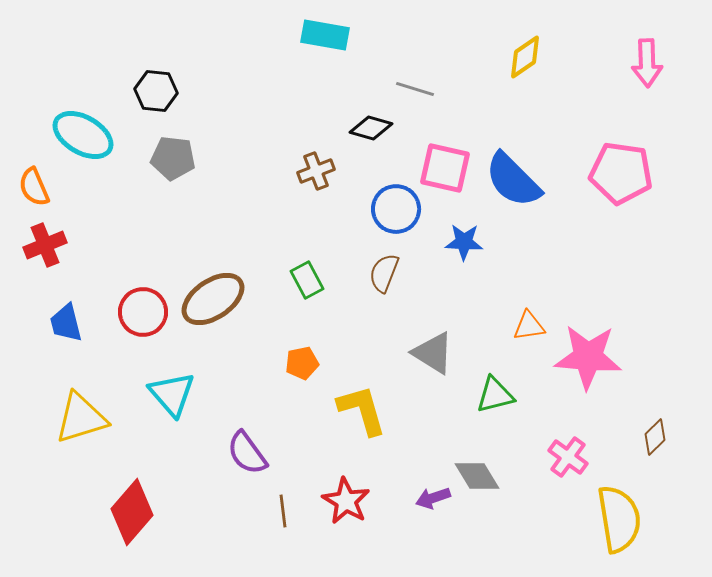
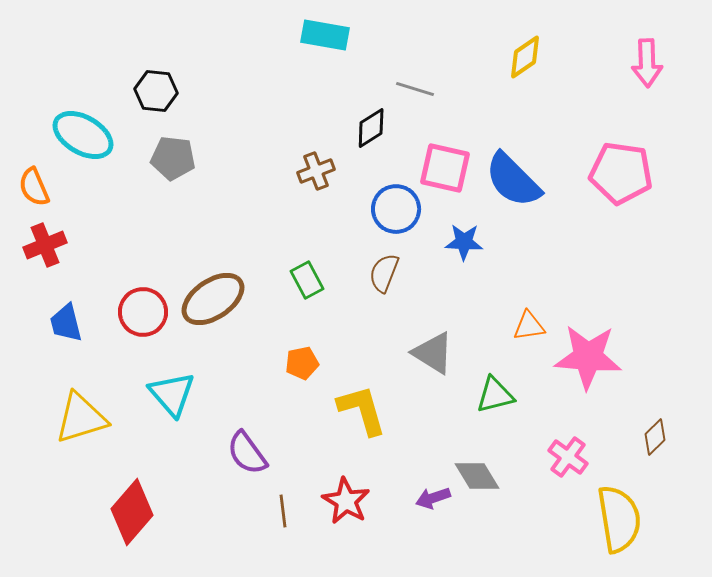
black diamond: rotated 48 degrees counterclockwise
